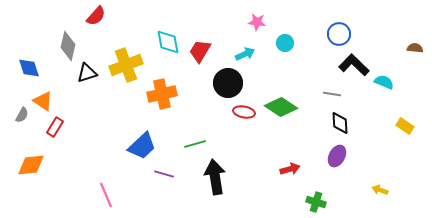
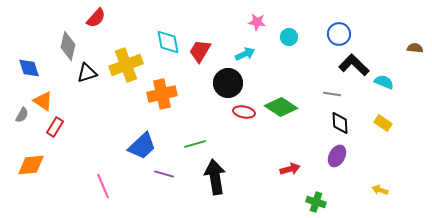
red semicircle: moved 2 px down
cyan circle: moved 4 px right, 6 px up
yellow rectangle: moved 22 px left, 3 px up
pink line: moved 3 px left, 9 px up
